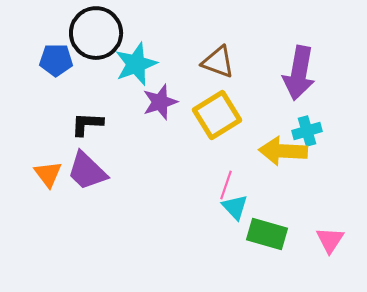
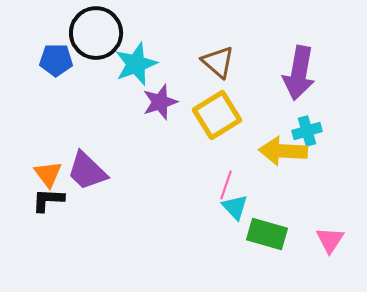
brown triangle: rotated 21 degrees clockwise
black L-shape: moved 39 px left, 76 px down
